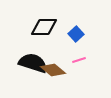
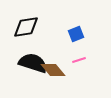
black diamond: moved 18 px left; rotated 8 degrees counterclockwise
blue square: rotated 21 degrees clockwise
brown diamond: rotated 10 degrees clockwise
